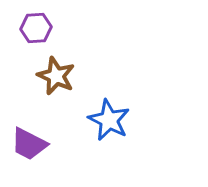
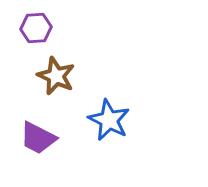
purple trapezoid: moved 9 px right, 6 px up
